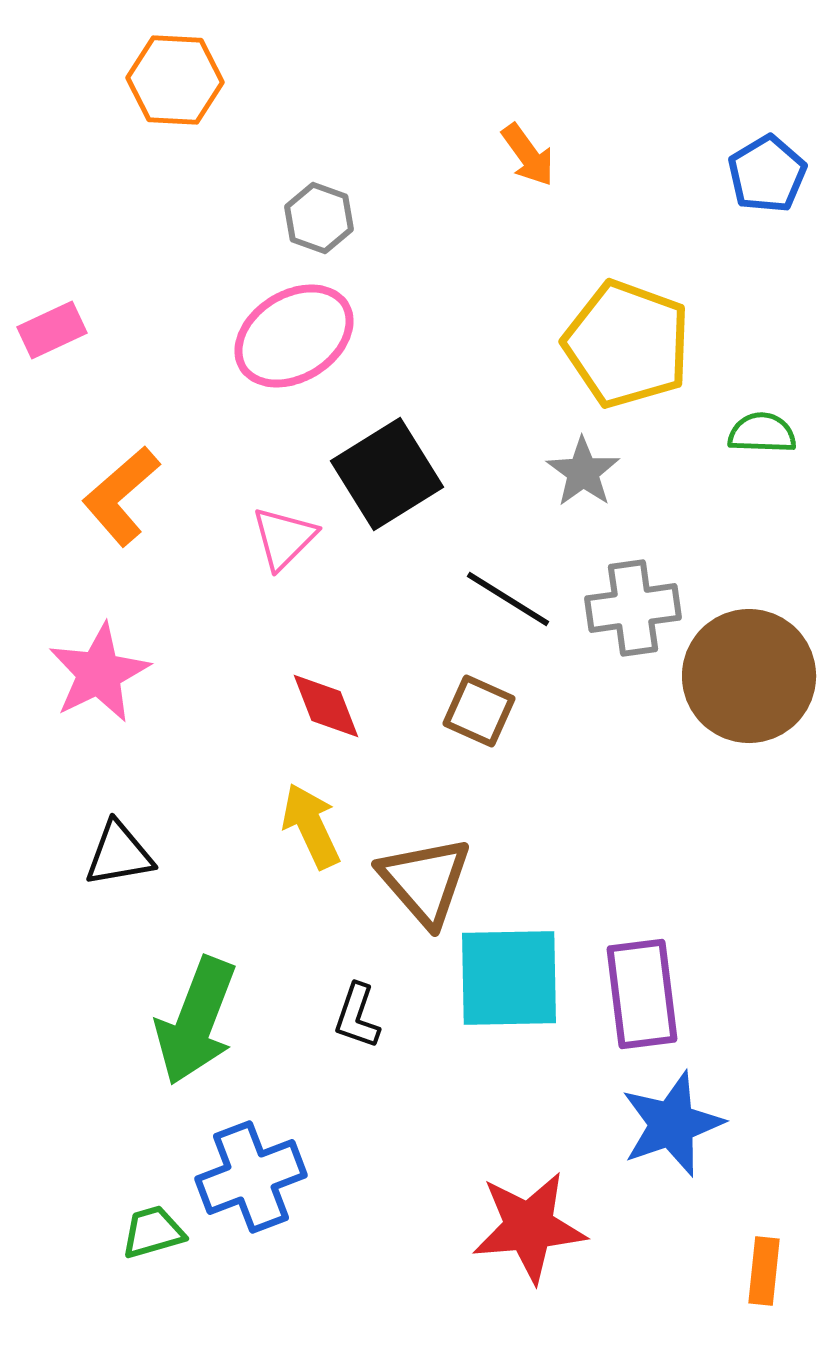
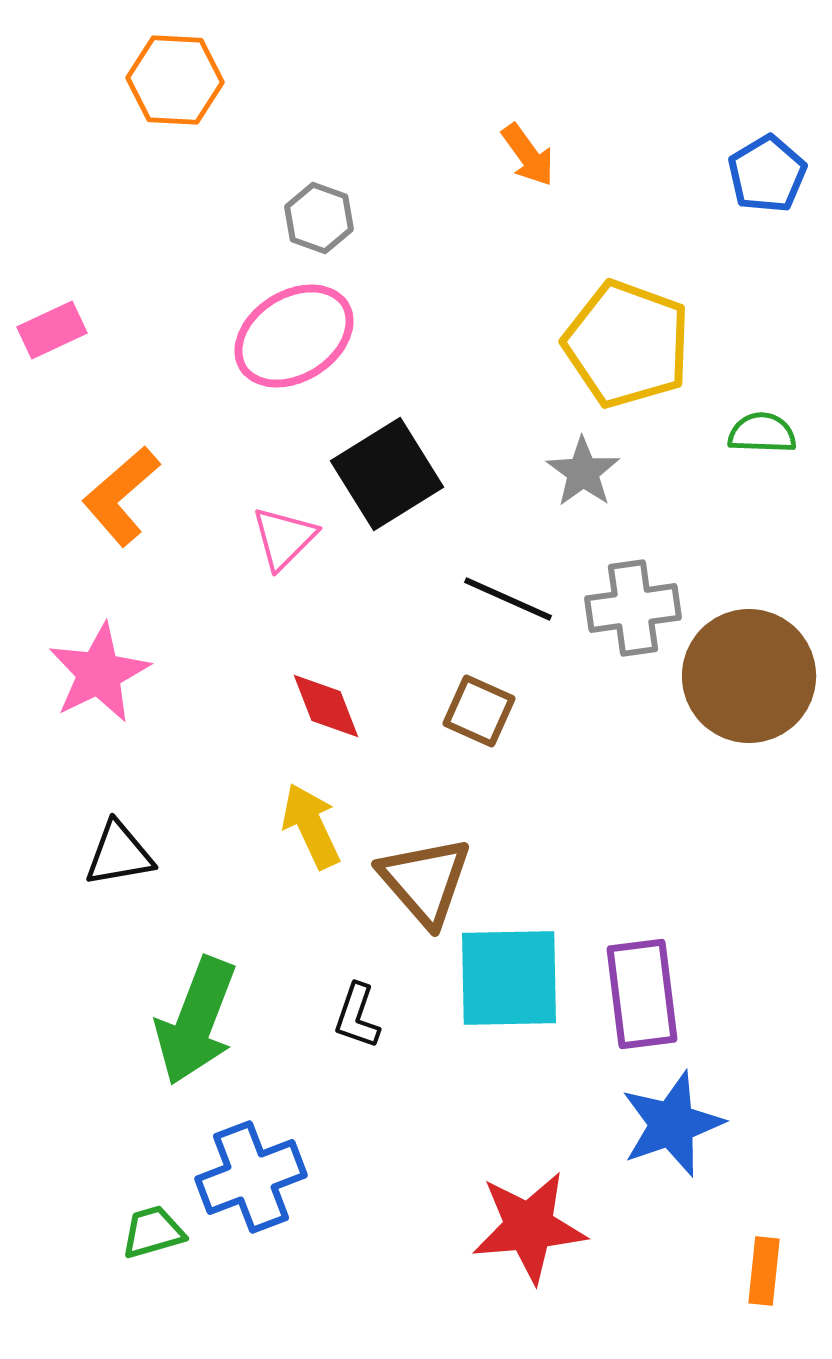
black line: rotated 8 degrees counterclockwise
